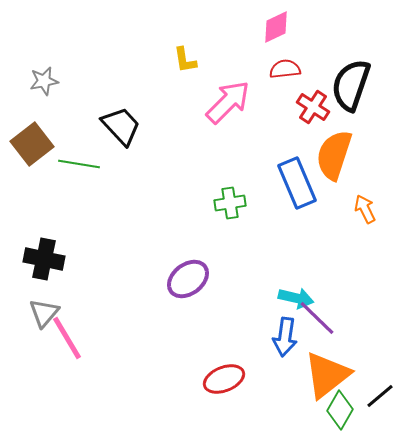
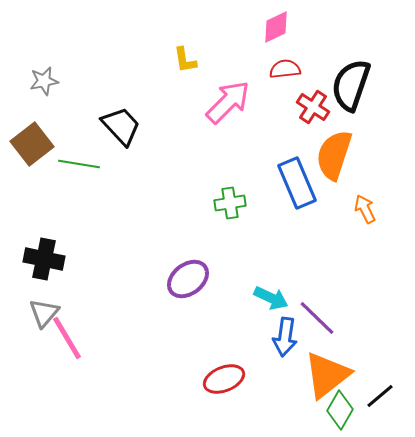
cyan arrow: moved 25 px left; rotated 12 degrees clockwise
